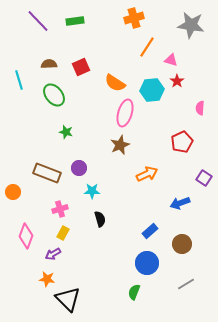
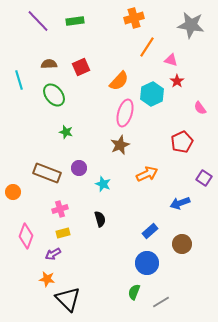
orange semicircle: moved 4 px right, 2 px up; rotated 80 degrees counterclockwise
cyan hexagon: moved 4 px down; rotated 20 degrees counterclockwise
pink semicircle: rotated 40 degrees counterclockwise
cyan star: moved 11 px right, 7 px up; rotated 21 degrees clockwise
yellow rectangle: rotated 48 degrees clockwise
gray line: moved 25 px left, 18 px down
